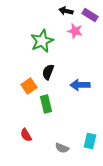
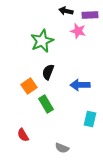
purple rectangle: rotated 35 degrees counterclockwise
pink star: moved 3 px right
green rectangle: rotated 18 degrees counterclockwise
red semicircle: moved 3 px left
cyan rectangle: moved 22 px up
